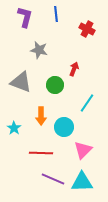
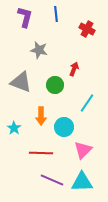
purple line: moved 1 px left, 1 px down
